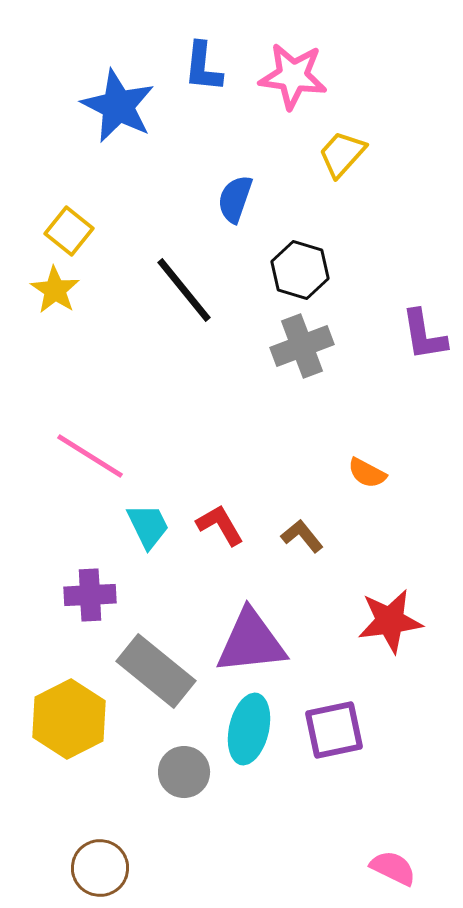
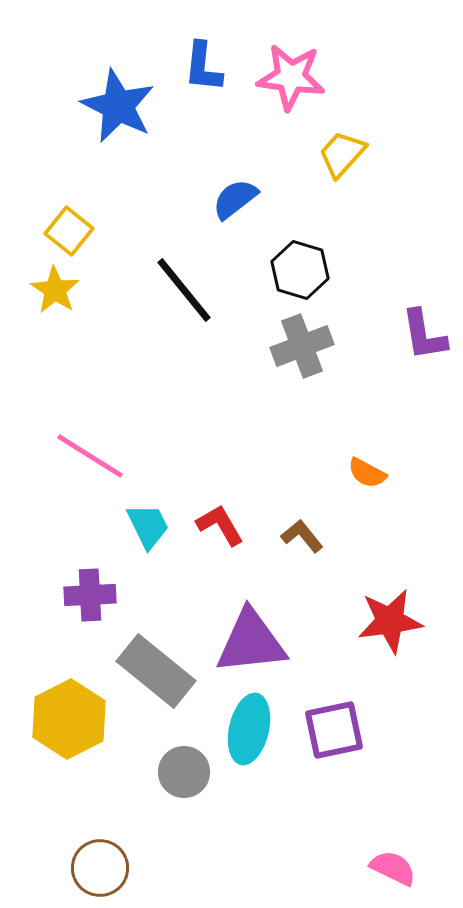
pink star: moved 2 px left, 1 px down
blue semicircle: rotated 33 degrees clockwise
